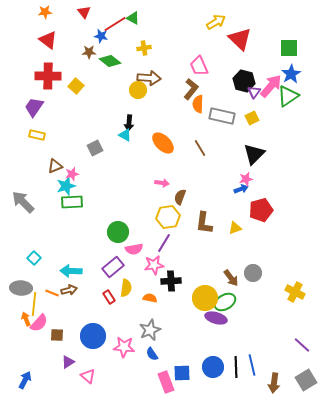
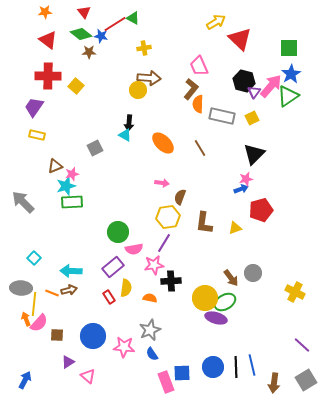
green diamond at (110, 61): moved 29 px left, 27 px up
